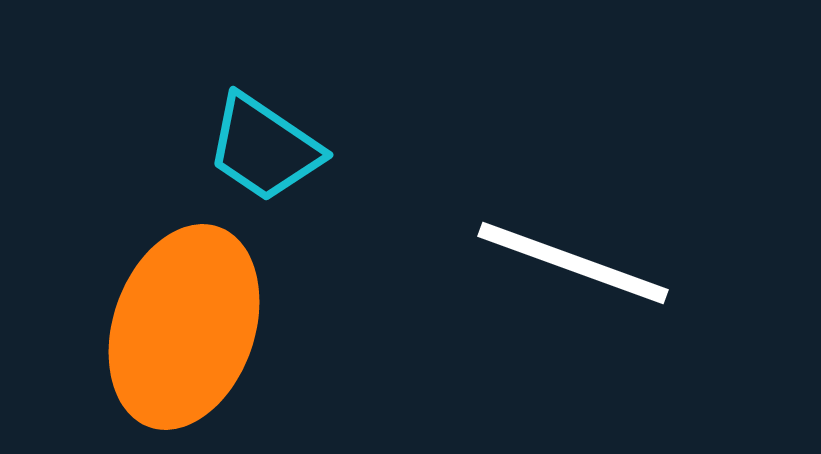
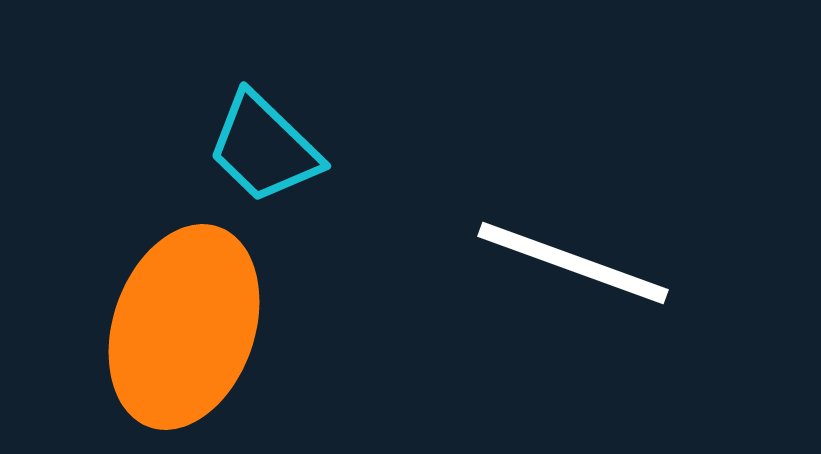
cyan trapezoid: rotated 10 degrees clockwise
